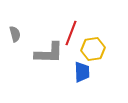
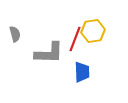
red line: moved 4 px right, 6 px down
yellow hexagon: moved 18 px up
